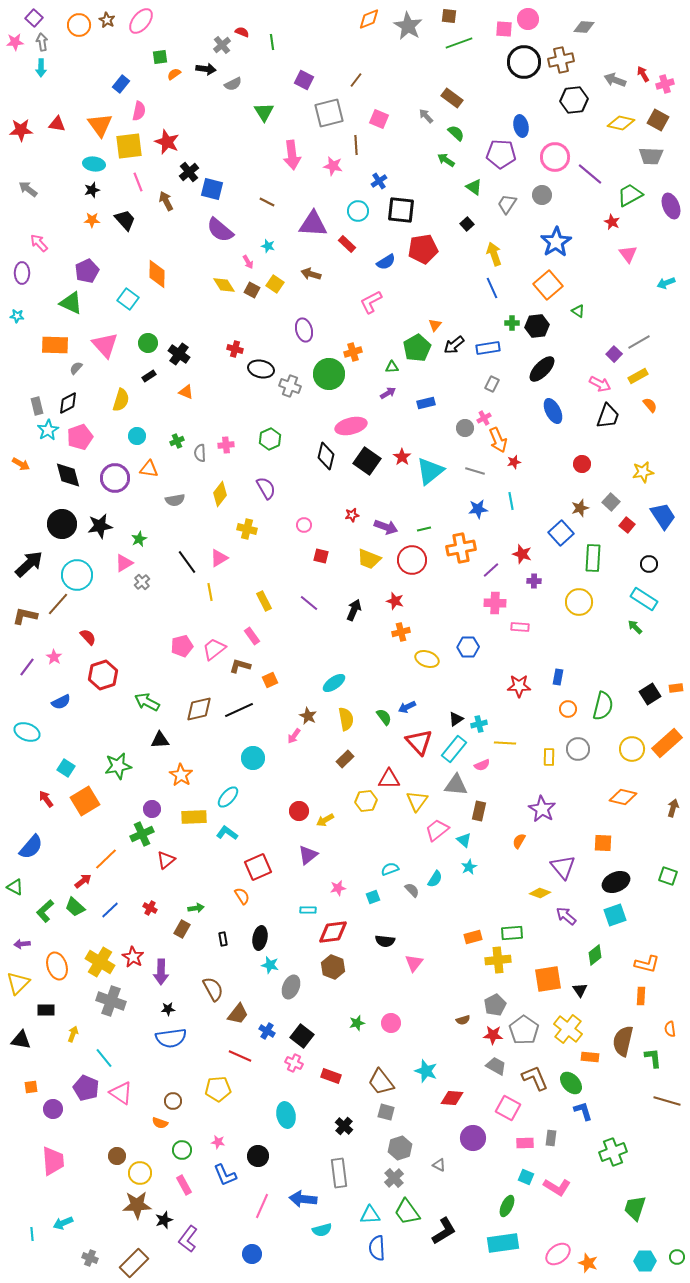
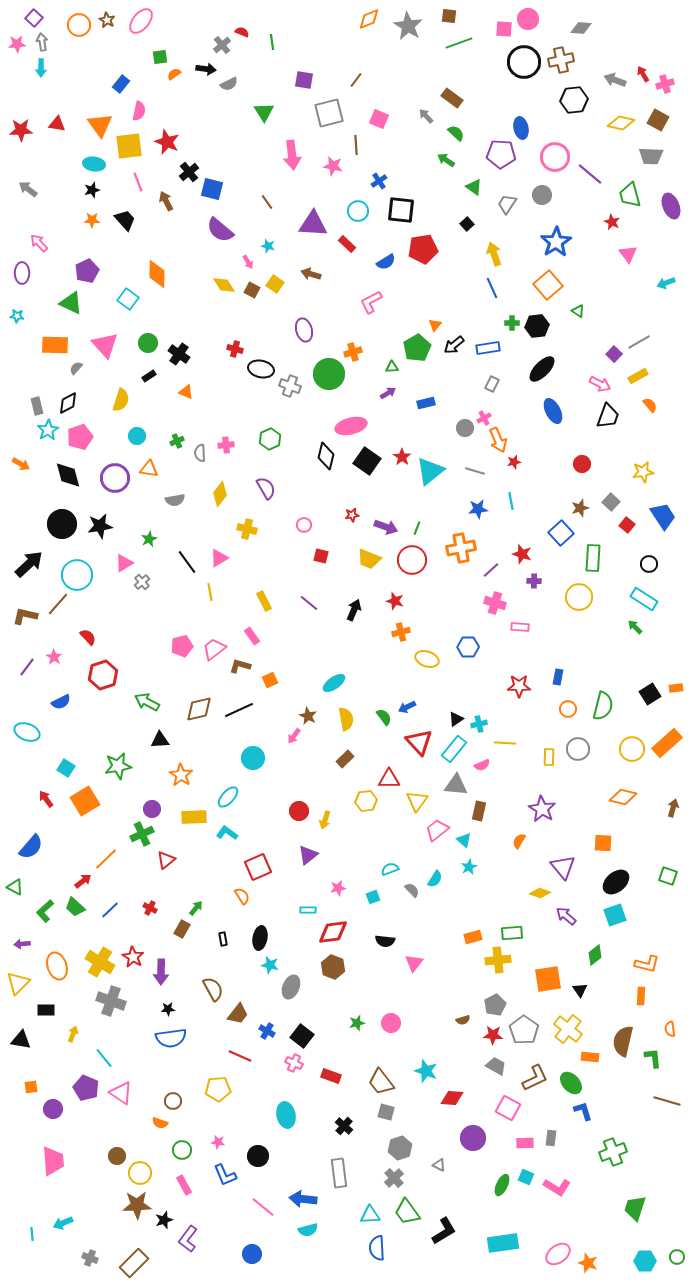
gray diamond at (584, 27): moved 3 px left, 1 px down
pink star at (15, 42): moved 2 px right, 2 px down
purple square at (304, 80): rotated 18 degrees counterclockwise
gray semicircle at (233, 84): moved 4 px left
blue ellipse at (521, 126): moved 2 px down
green trapezoid at (630, 195): rotated 76 degrees counterclockwise
brown line at (267, 202): rotated 28 degrees clockwise
green line at (424, 529): moved 7 px left, 1 px up; rotated 56 degrees counterclockwise
green star at (139, 539): moved 10 px right
yellow circle at (579, 602): moved 5 px up
pink cross at (495, 603): rotated 15 degrees clockwise
yellow arrow at (325, 820): rotated 42 degrees counterclockwise
black ellipse at (616, 882): rotated 16 degrees counterclockwise
green arrow at (196, 908): rotated 42 degrees counterclockwise
brown L-shape at (535, 1078): rotated 88 degrees clockwise
pink line at (262, 1206): moved 1 px right, 1 px down; rotated 75 degrees counterclockwise
green ellipse at (507, 1206): moved 5 px left, 21 px up
cyan semicircle at (322, 1230): moved 14 px left
